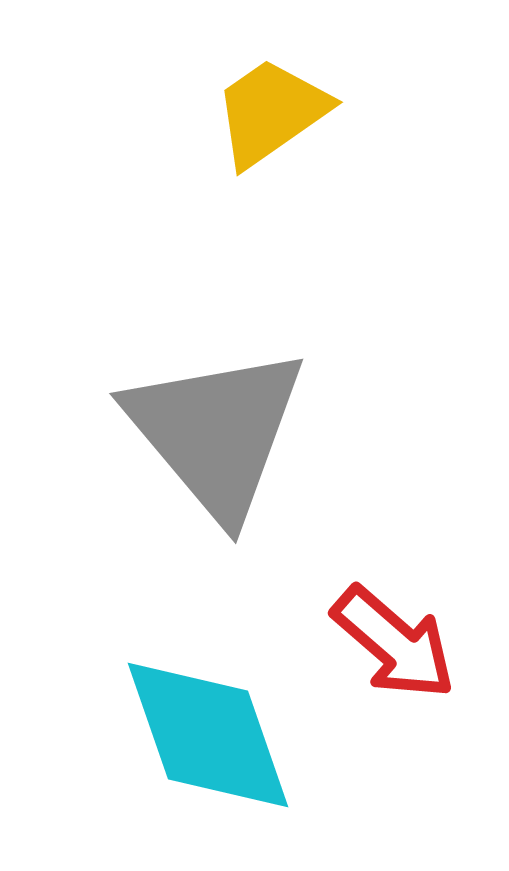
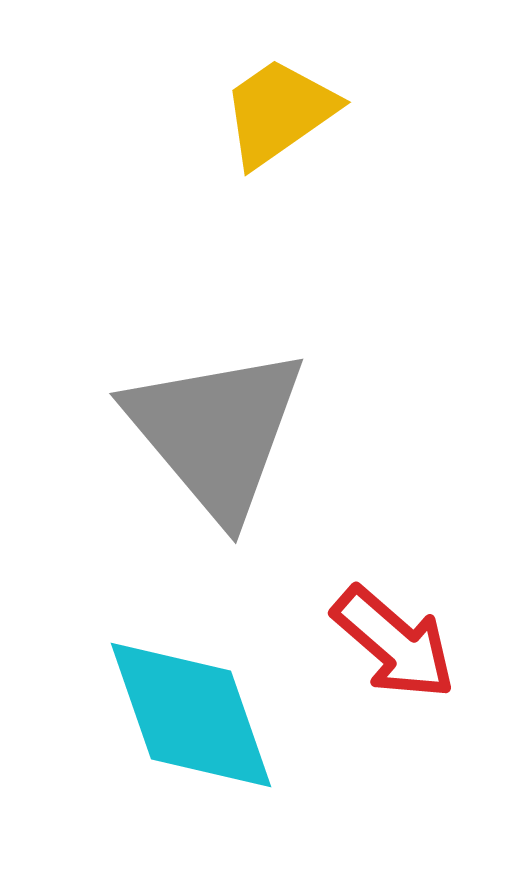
yellow trapezoid: moved 8 px right
cyan diamond: moved 17 px left, 20 px up
